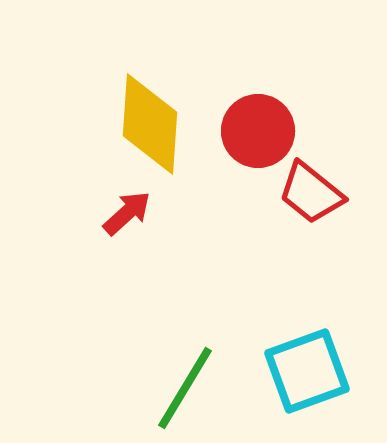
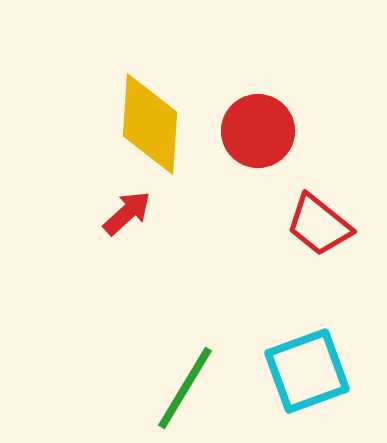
red trapezoid: moved 8 px right, 32 px down
